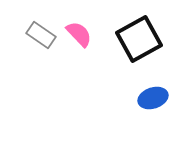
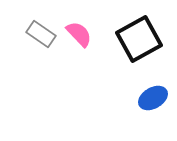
gray rectangle: moved 1 px up
blue ellipse: rotated 12 degrees counterclockwise
